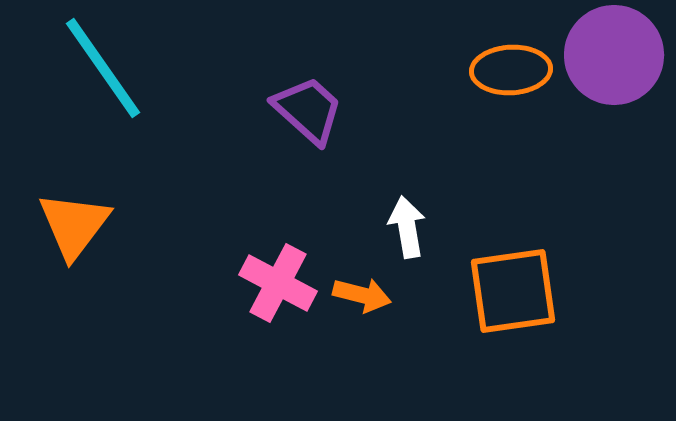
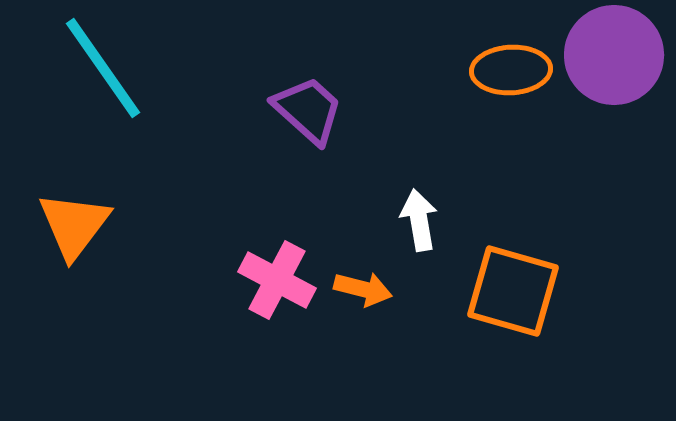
white arrow: moved 12 px right, 7 px up
pink cross: moved 1 px left, 3 px up
orange square: rotated 24 degrees clockwise
orange arrow: moved 1 px right, 6 px up
